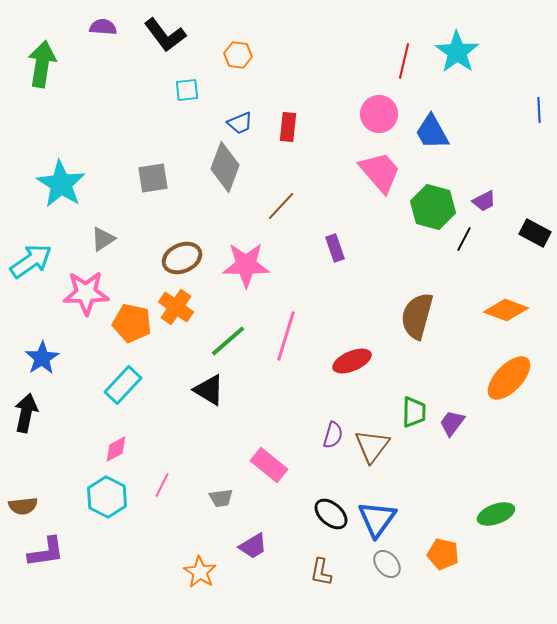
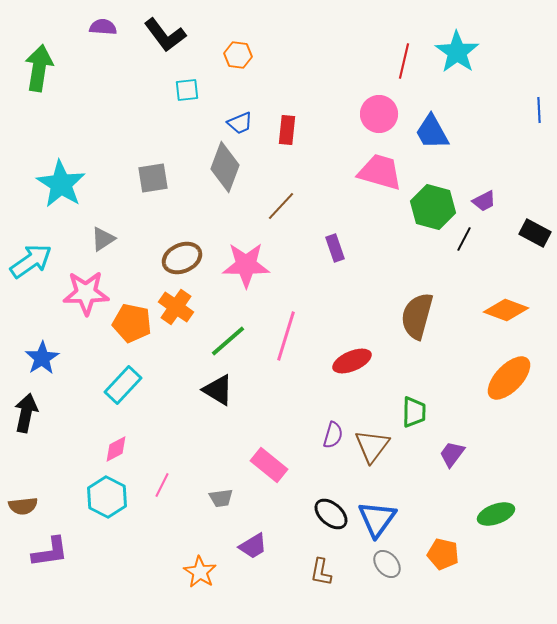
green arrow at (42, 64): moved 3 px left, 4 px down
red rectangle at (288, 127): moved 1 px left, 3 px down
pink trapezoid at (380, 172): rotated 33 degrees counterclockwise
black triangle at (209, 390): moved 9 px right
purple trapezoid at (452, 423): moved 31 px down
purple L-shape at (46, 552): moved 4 px right
